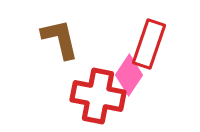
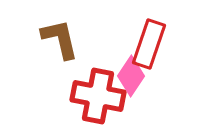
pink diamond: moved 2 px right, 1 px down
